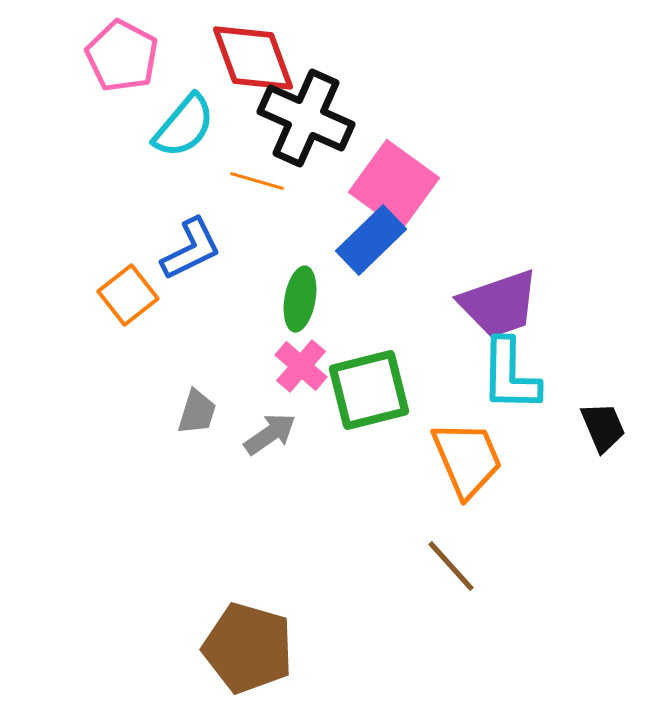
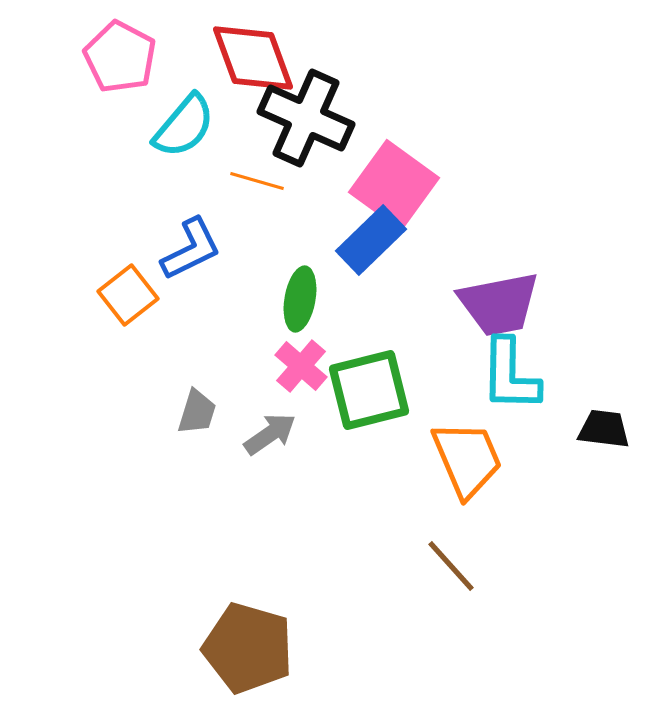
pink pentagon: moved 2 px left, 1 px down
purple trapezoid: rotated 8 degrees clockwise
black trapezoid: moved 1 px right, 2 px down; rotated 60 degrees counterclockwise
